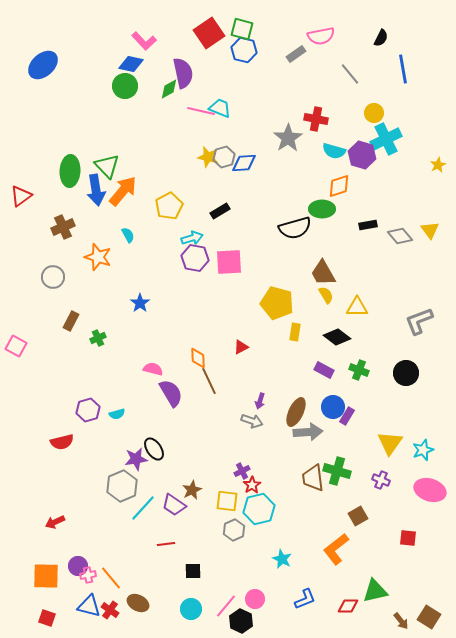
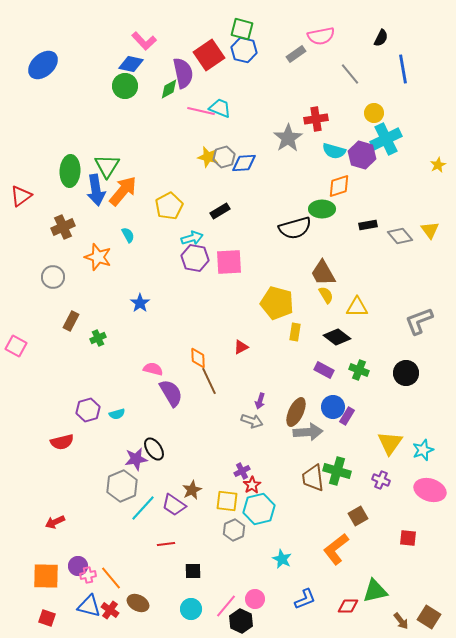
red square at (209, 33): moved 22 px down
red cross at (316, 119): rotated 20 degrees counterclockwise
green triangle at (107, 166): rotated 16 degrees clockwise
